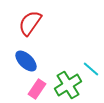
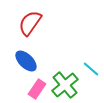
green cross: moved 3 px left; rotated 8 degrees counterclockwise
